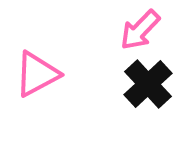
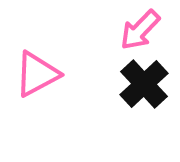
black cross: moved 4 px left
